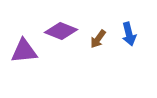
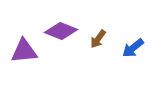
blue arrow: moved 4 px right, 14 px down; rotated 65 degrees clockwise
